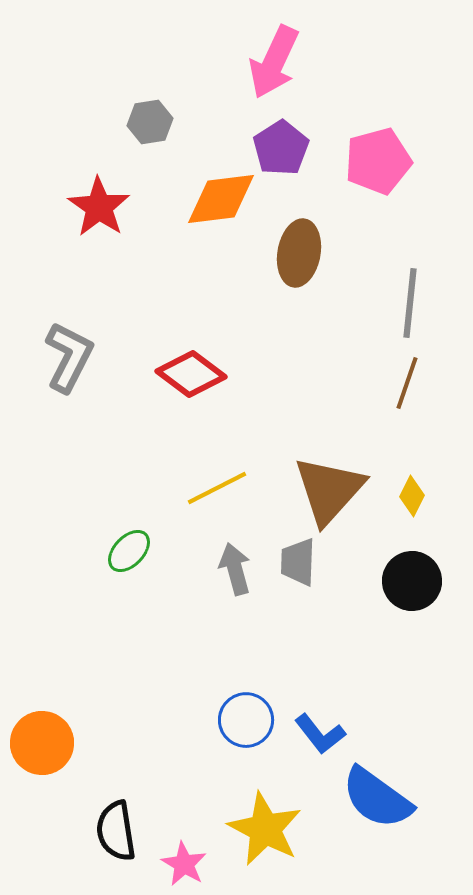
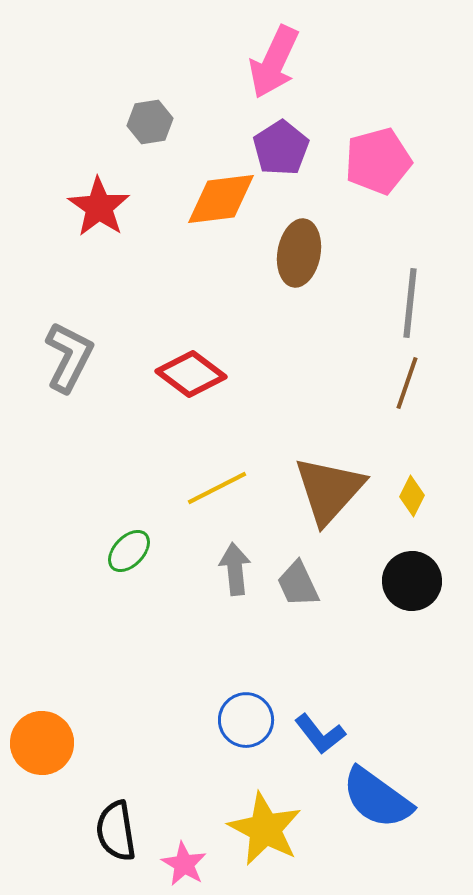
gray trapezoid: moved 22 px down; rotated 27 degrees counterclockwise
gray arrow: rotated 9 degrees clockwise
